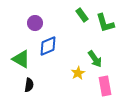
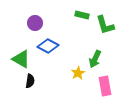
green rectangle: rotated 40 degrees counterclockwise
green L-shape: moved 2 px down
blue diamond: rotated 50 degrees clockwise
green arrow: rotated 60 degrees clockwise
black semicircle: moved 1 px right, 4 px up
